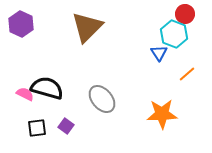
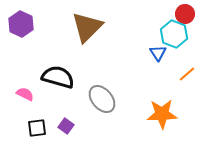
blue triangle: moved 1 px left
black semicircle: moved 11 px right, 11 px up
